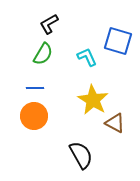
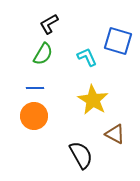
brown triangle: moved 11 px down
